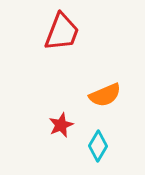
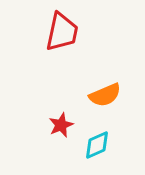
red trapezoid: rotated 9 degrees counterclockwise
cyan diamond: moved 1 px left, 1 px up; rotated 36 degrees clockwise
